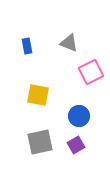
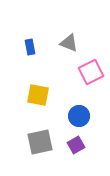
blue rectangle: moved 3 px right, 1 px down
